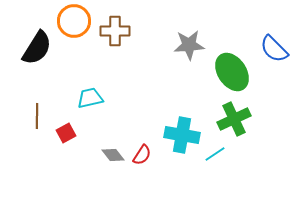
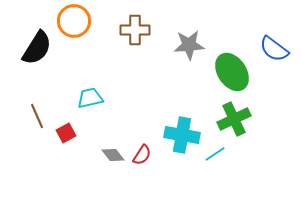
brown cross: moved 20 px right, 1 px up
blue semicircle: rotated 8 degrees counterclockwise
brown line: rotated 25 degrees counterclockwise
